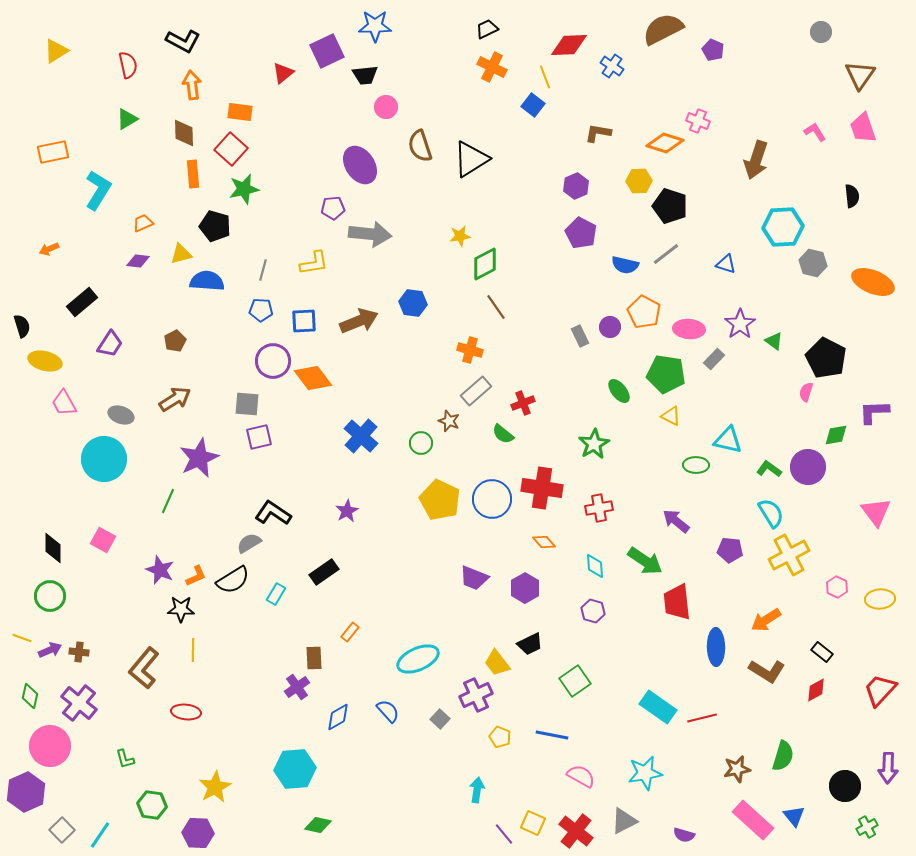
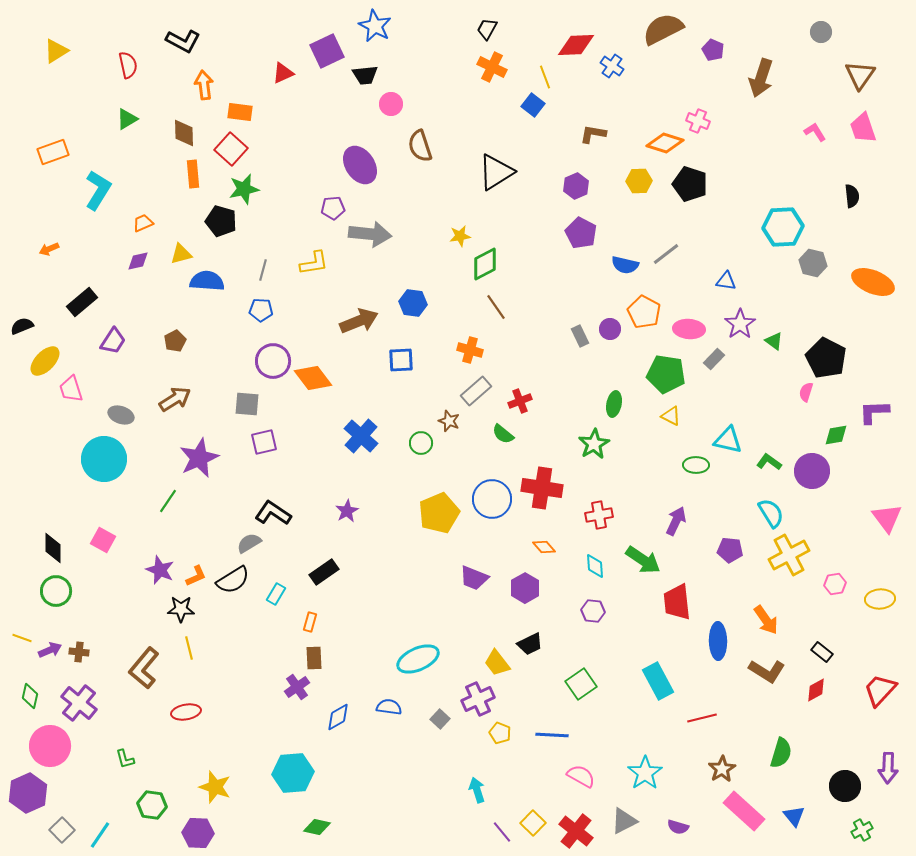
blue star at (375, 26): rotated 28 degrees clockwise
black trapezoid at (487, 29): rotated 35 degrees counterclockwise
red diamond at (569, 45): moved 7 px right
red triangle at (283, 73): rotated 15 degrees clockwise
orange arrow at (192, 85): moved 12 px right
pink circle at (386, 107): moved 5 px right, 3 px up
brown L-shape at (598, 133): moved 5 px left, 1 px down
orange rectangle at (53, 152): rotated 8 degrees counterclockwise
black triangle at (471, 159): moved 25 px right, 13 px down
brown arrow at (756, 160): moved 5 px right, 82 px up
black pentagon at (670, 206): moved 20 px right, 22 px up
black pentagon at (215, 226): moved 6 px right, 5 px up
purple diamond at (138, 261): rotated 20 degrees counterclockwise
blue triangle at (726, 264): moved 17 px down; rotated 10 degrees counterclockwise
blue square at (304, 321): moved 97 px right, 39 px down
black semicircle at (22, 326): rotated 95 degrees counterclockwise
purple circle at (610, 327): moved 2 px down
purple trapezoid at (110, 344): moved 3 px right, 3 px up
yellow ellipse at (45, 361): rotated 60 degrees counterclockwise
green ellipse at (619, 391): moved 5 px left, 13 px down; rotated 50 degrees clockwise
pink trapezoid at (64, 403): moved 7 px right, 14 px up; rotated 12 degrees clockwise
red cross at (523, 403): moved 3 px left, 2 px up
purple square at (259, 437): moved 5 px right, 5 px down
purple circle at (808, 467): moved 4 px right, 4 px down
green L-shape at (769, 469): moved 7 px up
yellow pentagon at (440, 500): moved 1 px left, 13 px down; rotated 24 degrees clockwise
green line at (168, 501): rotated 10 degrees clockwise
red cross at (599, 508): moved 7 px down
pink triangle at (876, 512): moved 11 px right, 6 px down
purple arrow at (676, 521): rotated 76 degrees clockwise
orange diamond at (544, 542): moved 5 px down
green arrow at (645, 561): moved 2 px left, 1 px up
pink hexagon at (837, 587): moved 2 px left, 3 px up; rotated 25 degrees clockwise
green circle at (50, 596): moved 6 px right, 5 px up
purple hexagon at (593, 611): rotated 10 degrees counterclockwise
orange arrow at (766, 620): rotated 92 degrees counterclockwise
orange rectangle at (350, 632): moved 40 px left, 10 px up; rotated 24 degrees counterclockwise
blue ellipse at (716, 647): moved 2 px right, 6 px up
yellow line at (193, 650): moved 4 px left, 2 px up; rotated 15 degrees counterclockwise
green square at (575, 681): moved 6 px right, 3 px down
purple cross at (476, 695): moved 2 px right, 4 px down
cyan rectangle at (658, 707): moved 26 px up; rotated 27 degrees clockwise
blue semicircle at (388, 711): moved 1 px right, 4 px up; rotated 40 degrees counterclockwise
red ellipse at (186, 712): rotated 16 degrees counterclockwise
blue line at (552, 735): rotated 8 degrees counterclockwise
yellow pentagon at (500, 737): moved 4 px up
green semicircle at (783, 756): moved 2 px left, 3 px up
cyan hexagon at (295, 769): moved 2 px left, 4 px down
brown star at (737, 769): moved 15 px left; rotated 20 degrees counterclockwise
cyan star at (645, 773): rotated 24 degrees counterclockwise
yellow star at (215, 787): rotated 24 degrees counterclockwise
cyan arrow at (477, 790): rotated 25 degrees counterclockwise
purple hexagon at (26, 792): moved 2 px right, 1 px down
pink rectangle at (753, 820): moved 9 px left, 9 px up
yellow square at (533, 823): rotated 20 degrees clockwise
green diamond at (318, 825): moved 1 px left, 2 px down
green cross at (867, 827): moved 5 px left, 3 px down
purple line at (504, 834): moved 2 px left, 2 px up
purple semicircle at (684, 835): moved 6 px left, 8 px up
